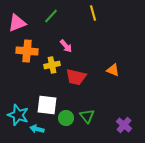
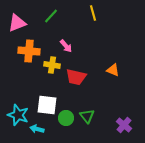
orange cross: moved 2 px right
yellow cross: rotated 21 degrees clockwise
